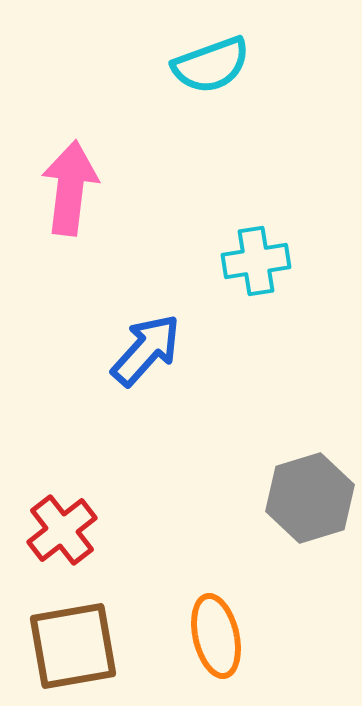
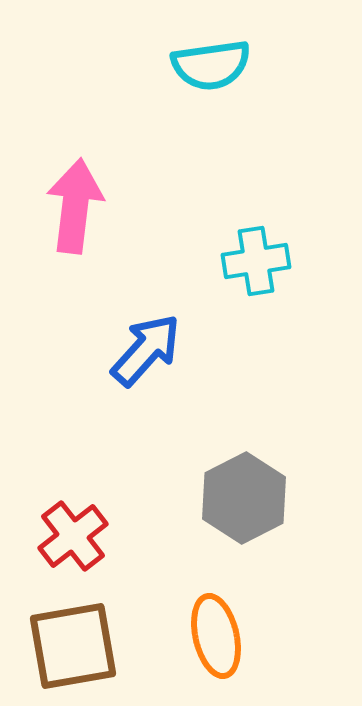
cyan semicircle: rotated 12 degrees clockwise
pink arrow: moved 5 px right, 18 px down
gray hexagon: moved 66 px left; rotated 10 degrees counterclockwise
red cross: moved 11 px right, 6 px down
